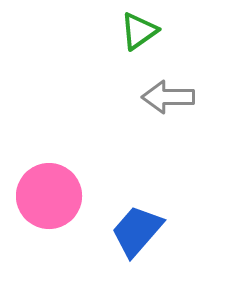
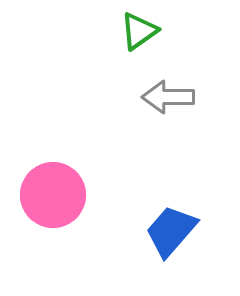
pink circle: moved 4 px right, 1 px up
blue trapezoid: moved 34 px right
